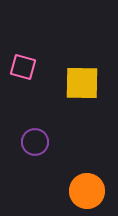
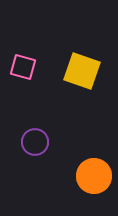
yellow square: moved 12 px up; rotated 18 degrees clockwise
orange circle: moved 7 px right, 15 px up
